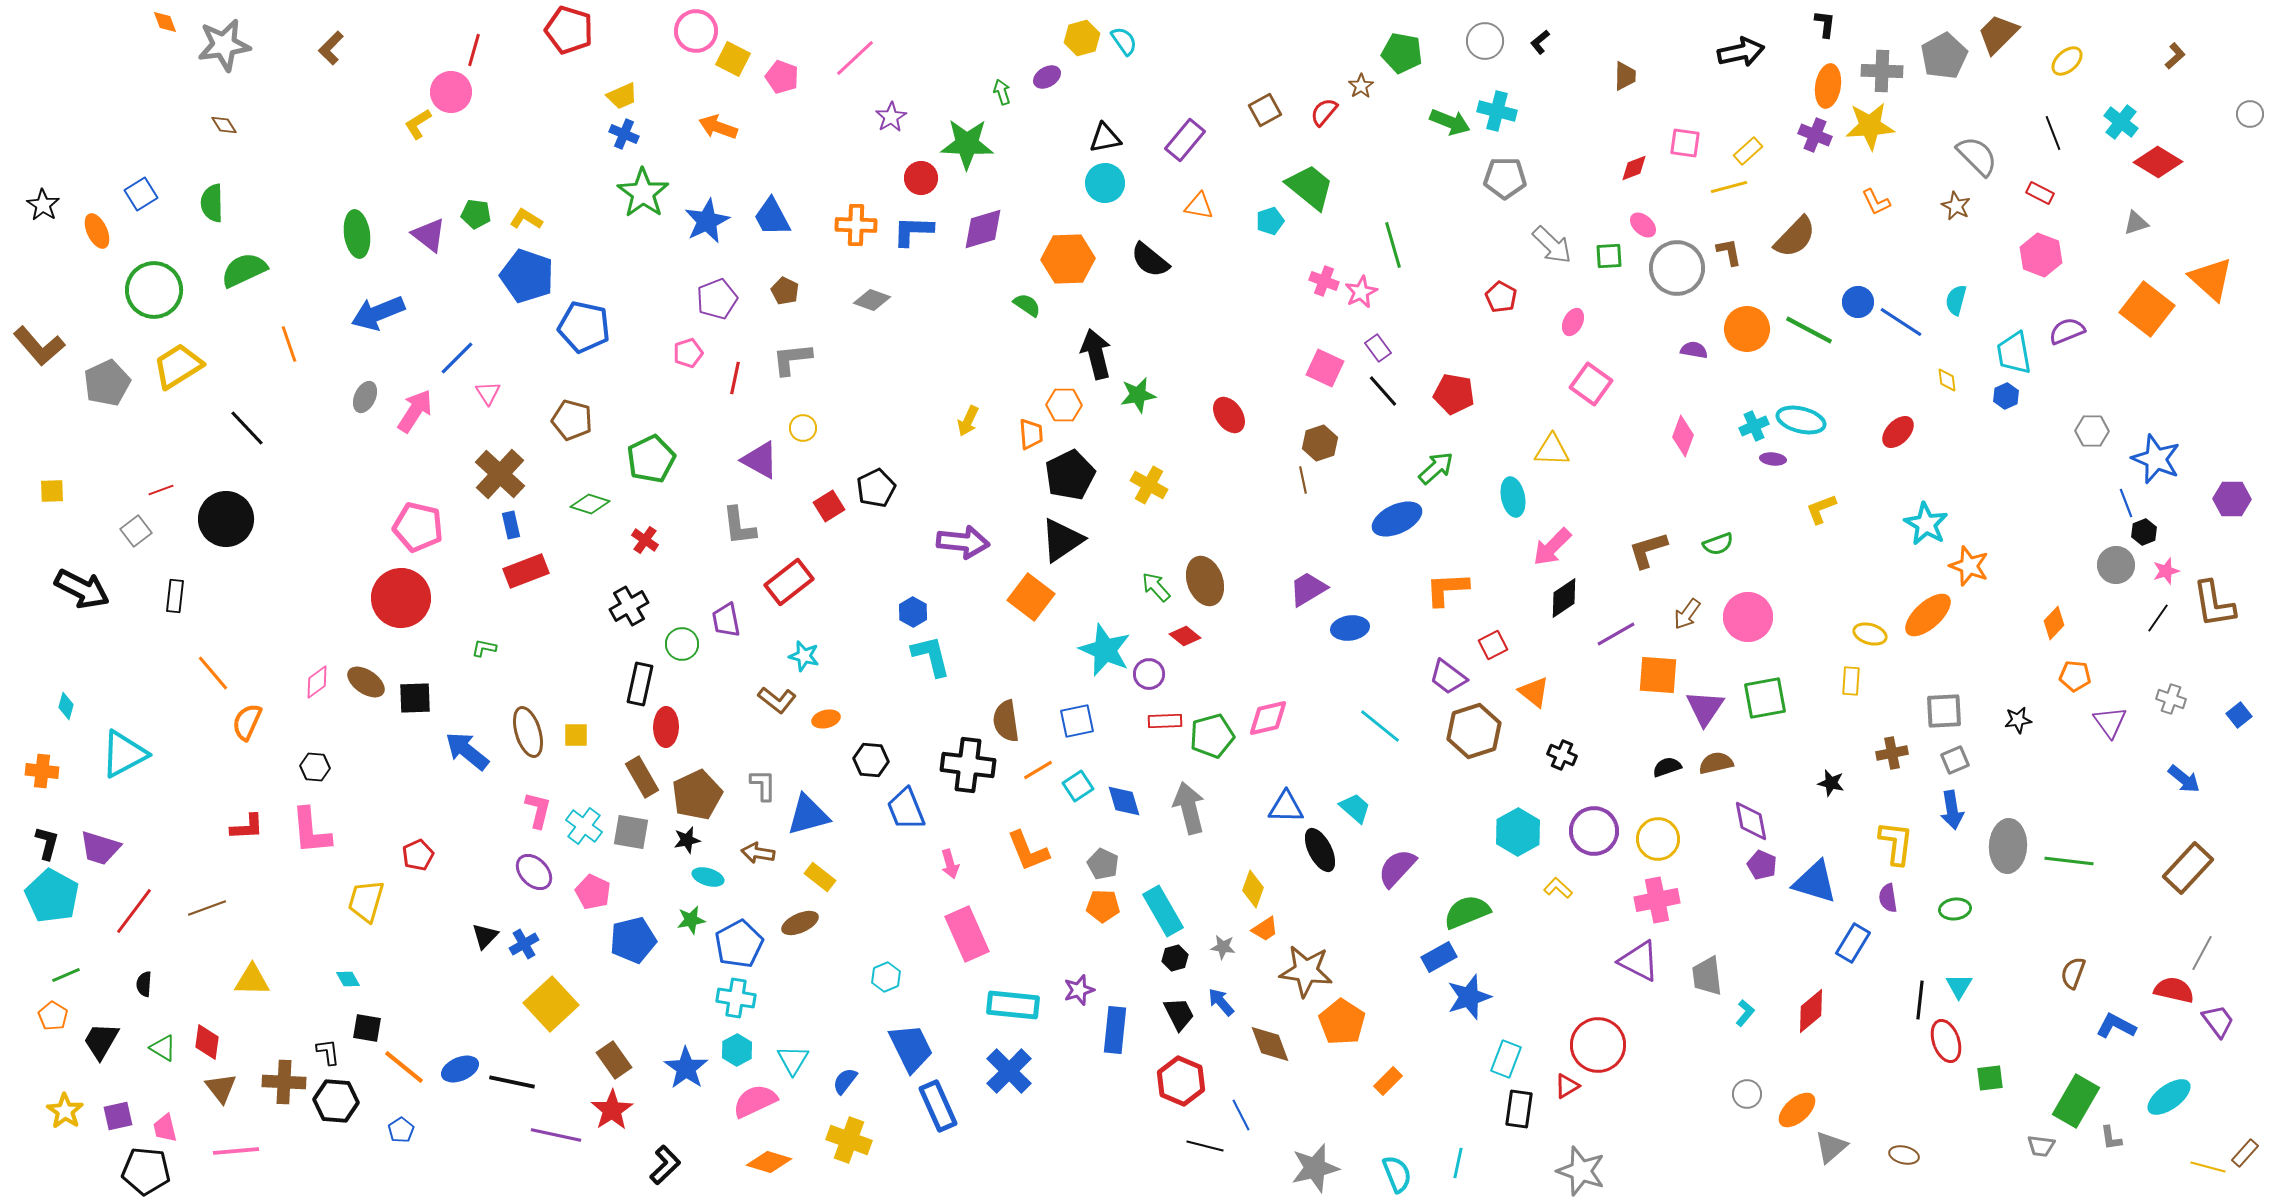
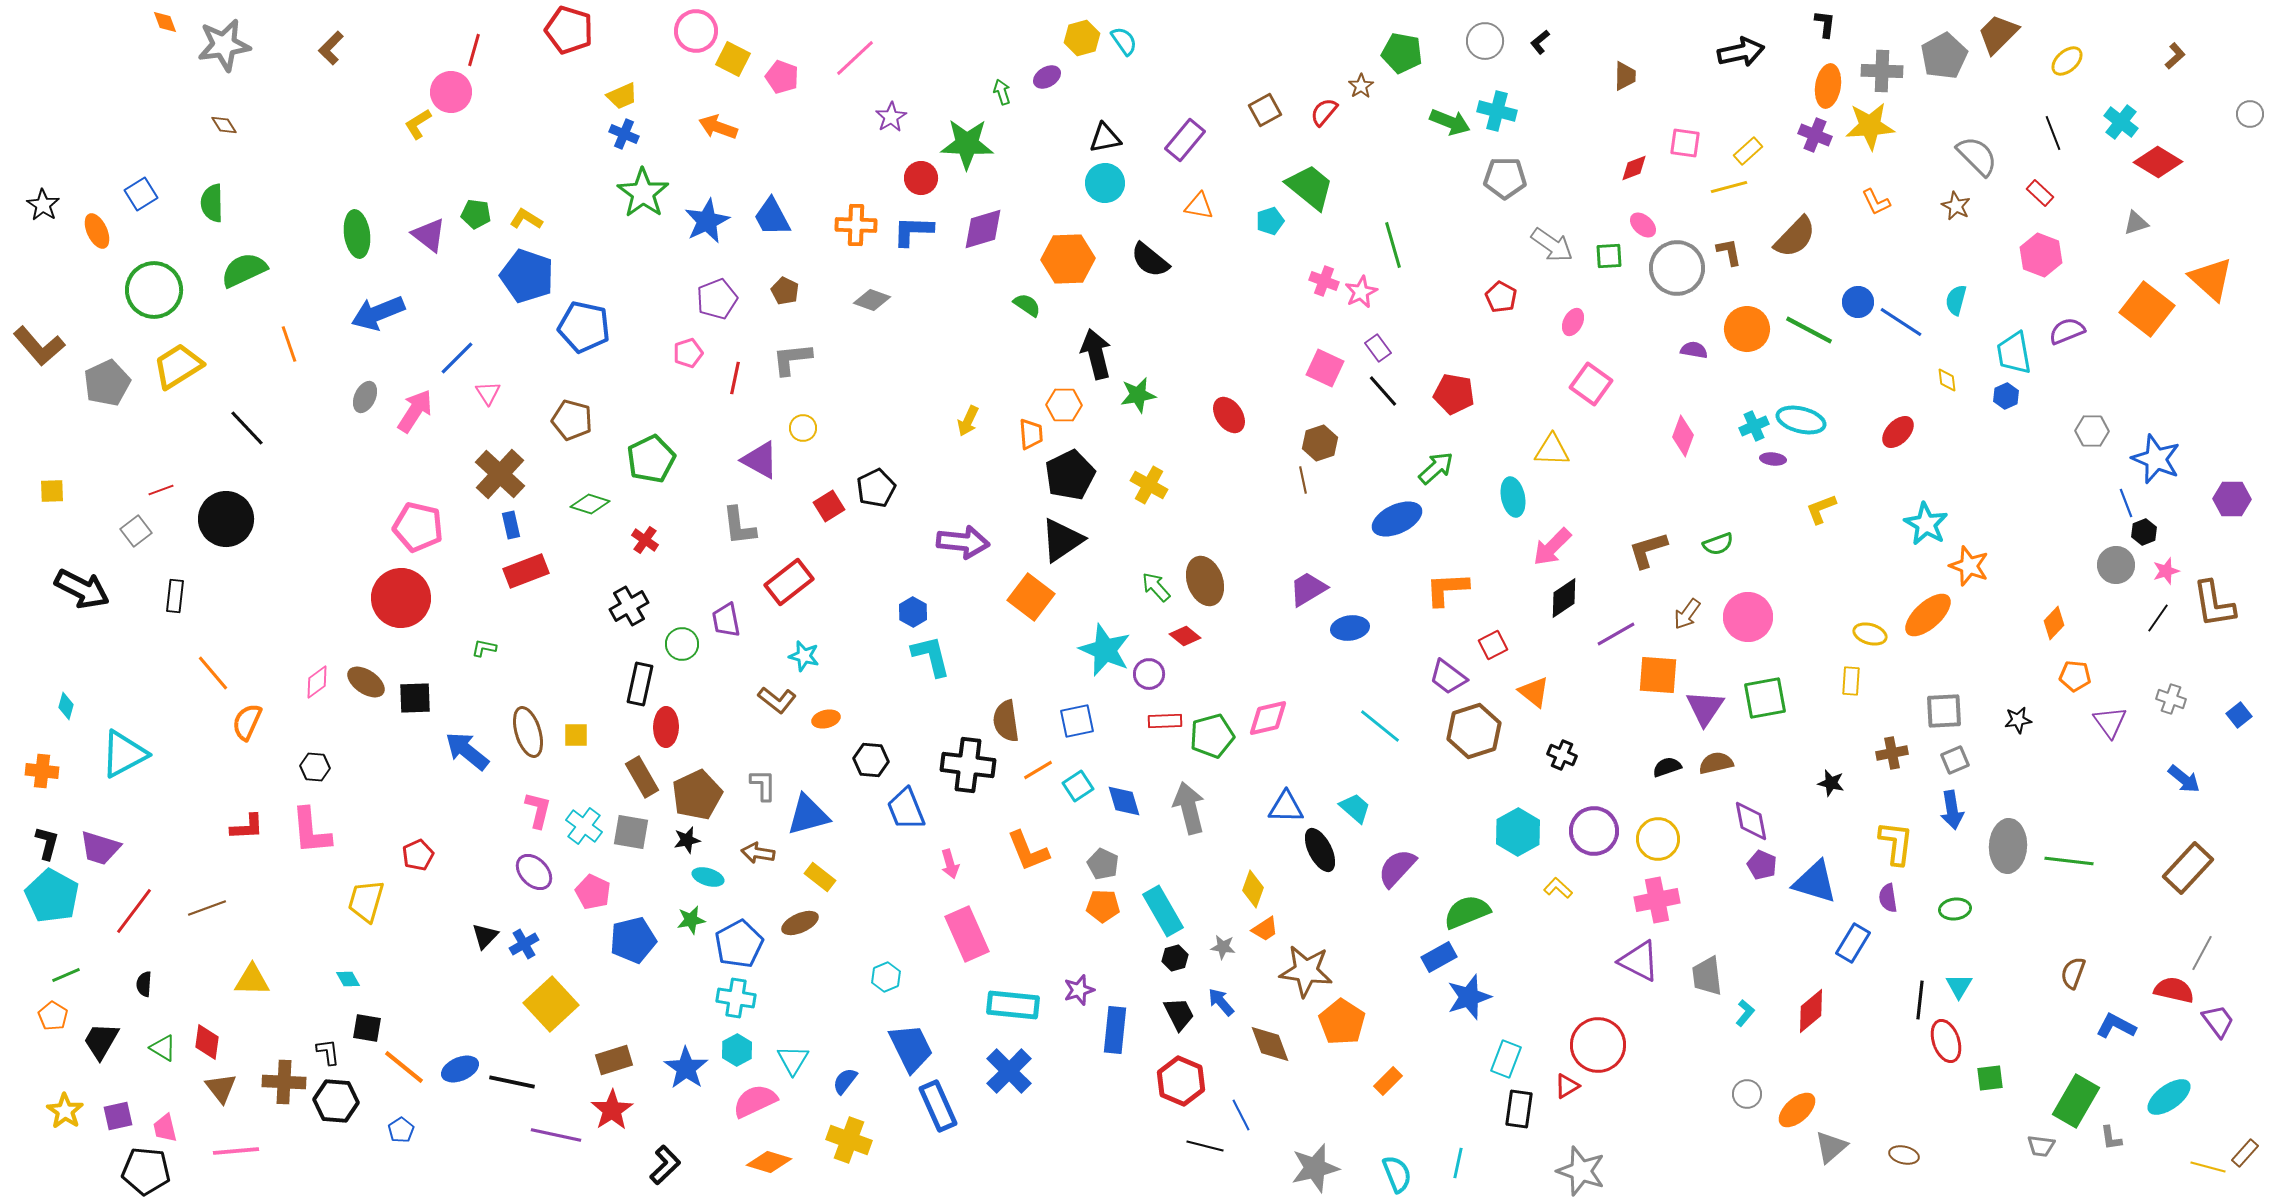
red rectangle at (2040, 193): rotated 16 degrees clockwise
gray arrow at (1552, 245): rotated 9 degrees counterclockwise
brown rectangle at (614, 1060): rotated 72 degrees counterclockwise
